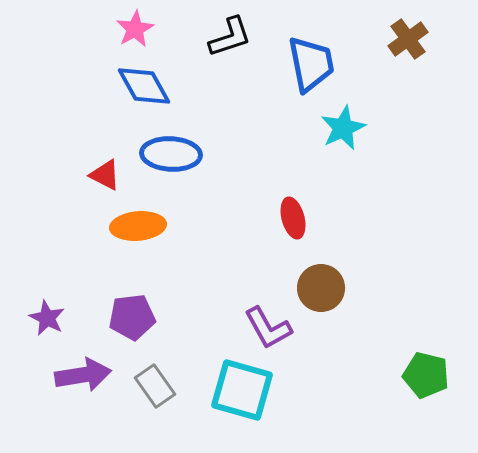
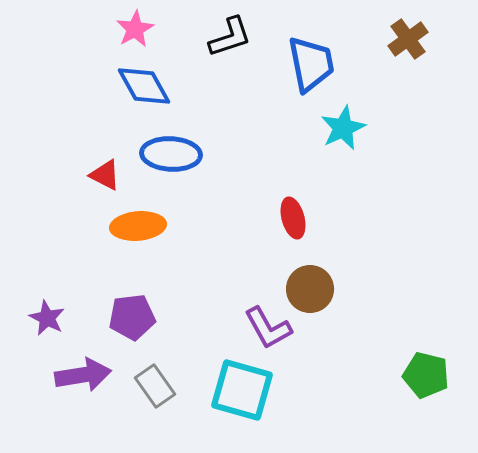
brown circle: moved 11 px left, 1 px down
